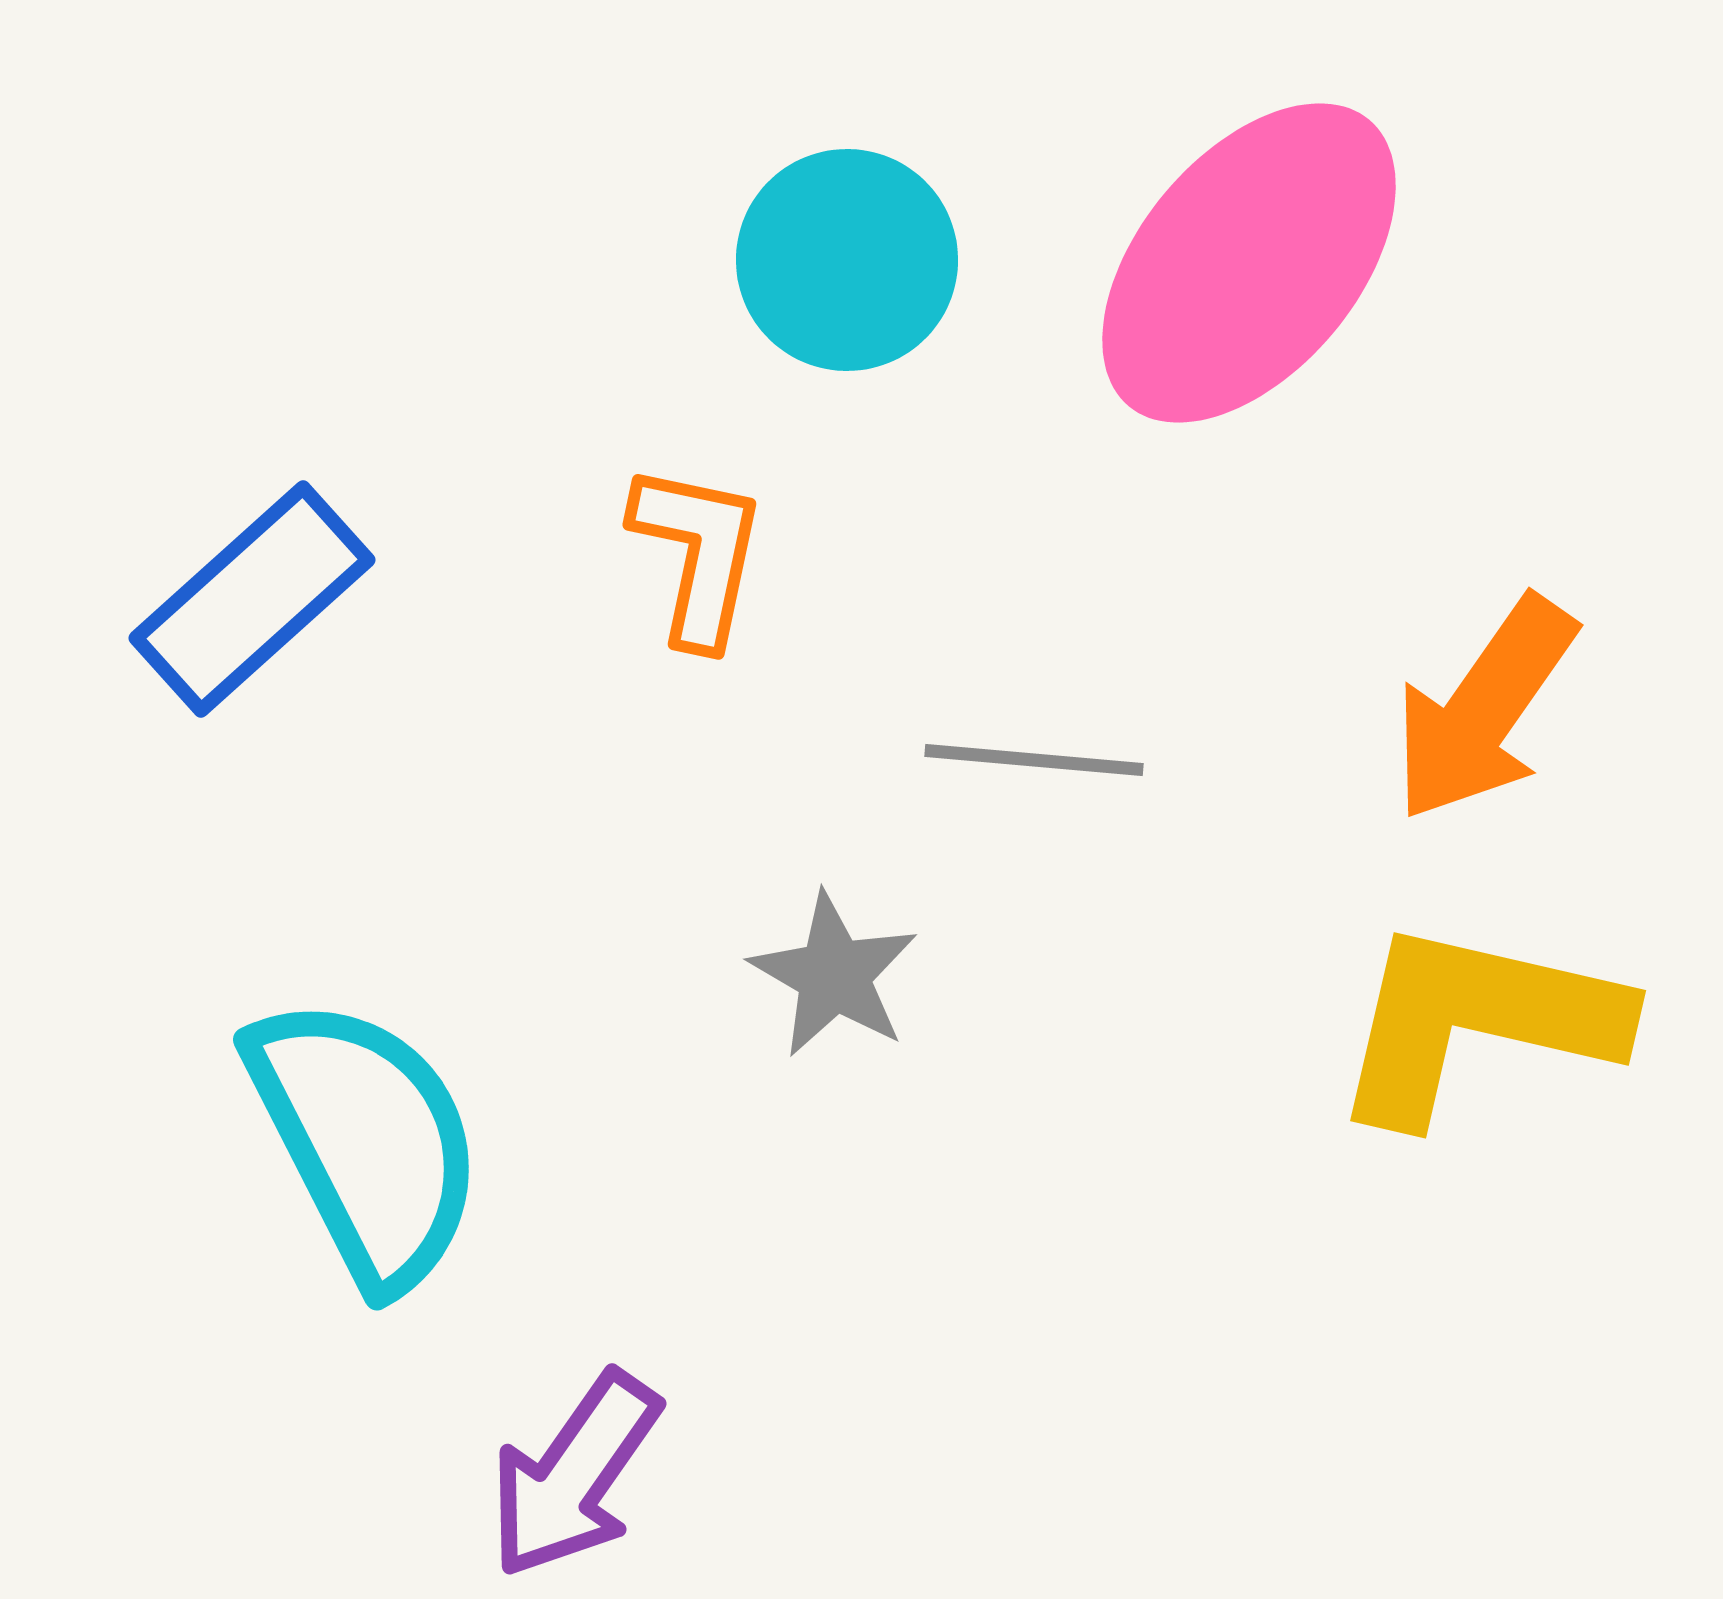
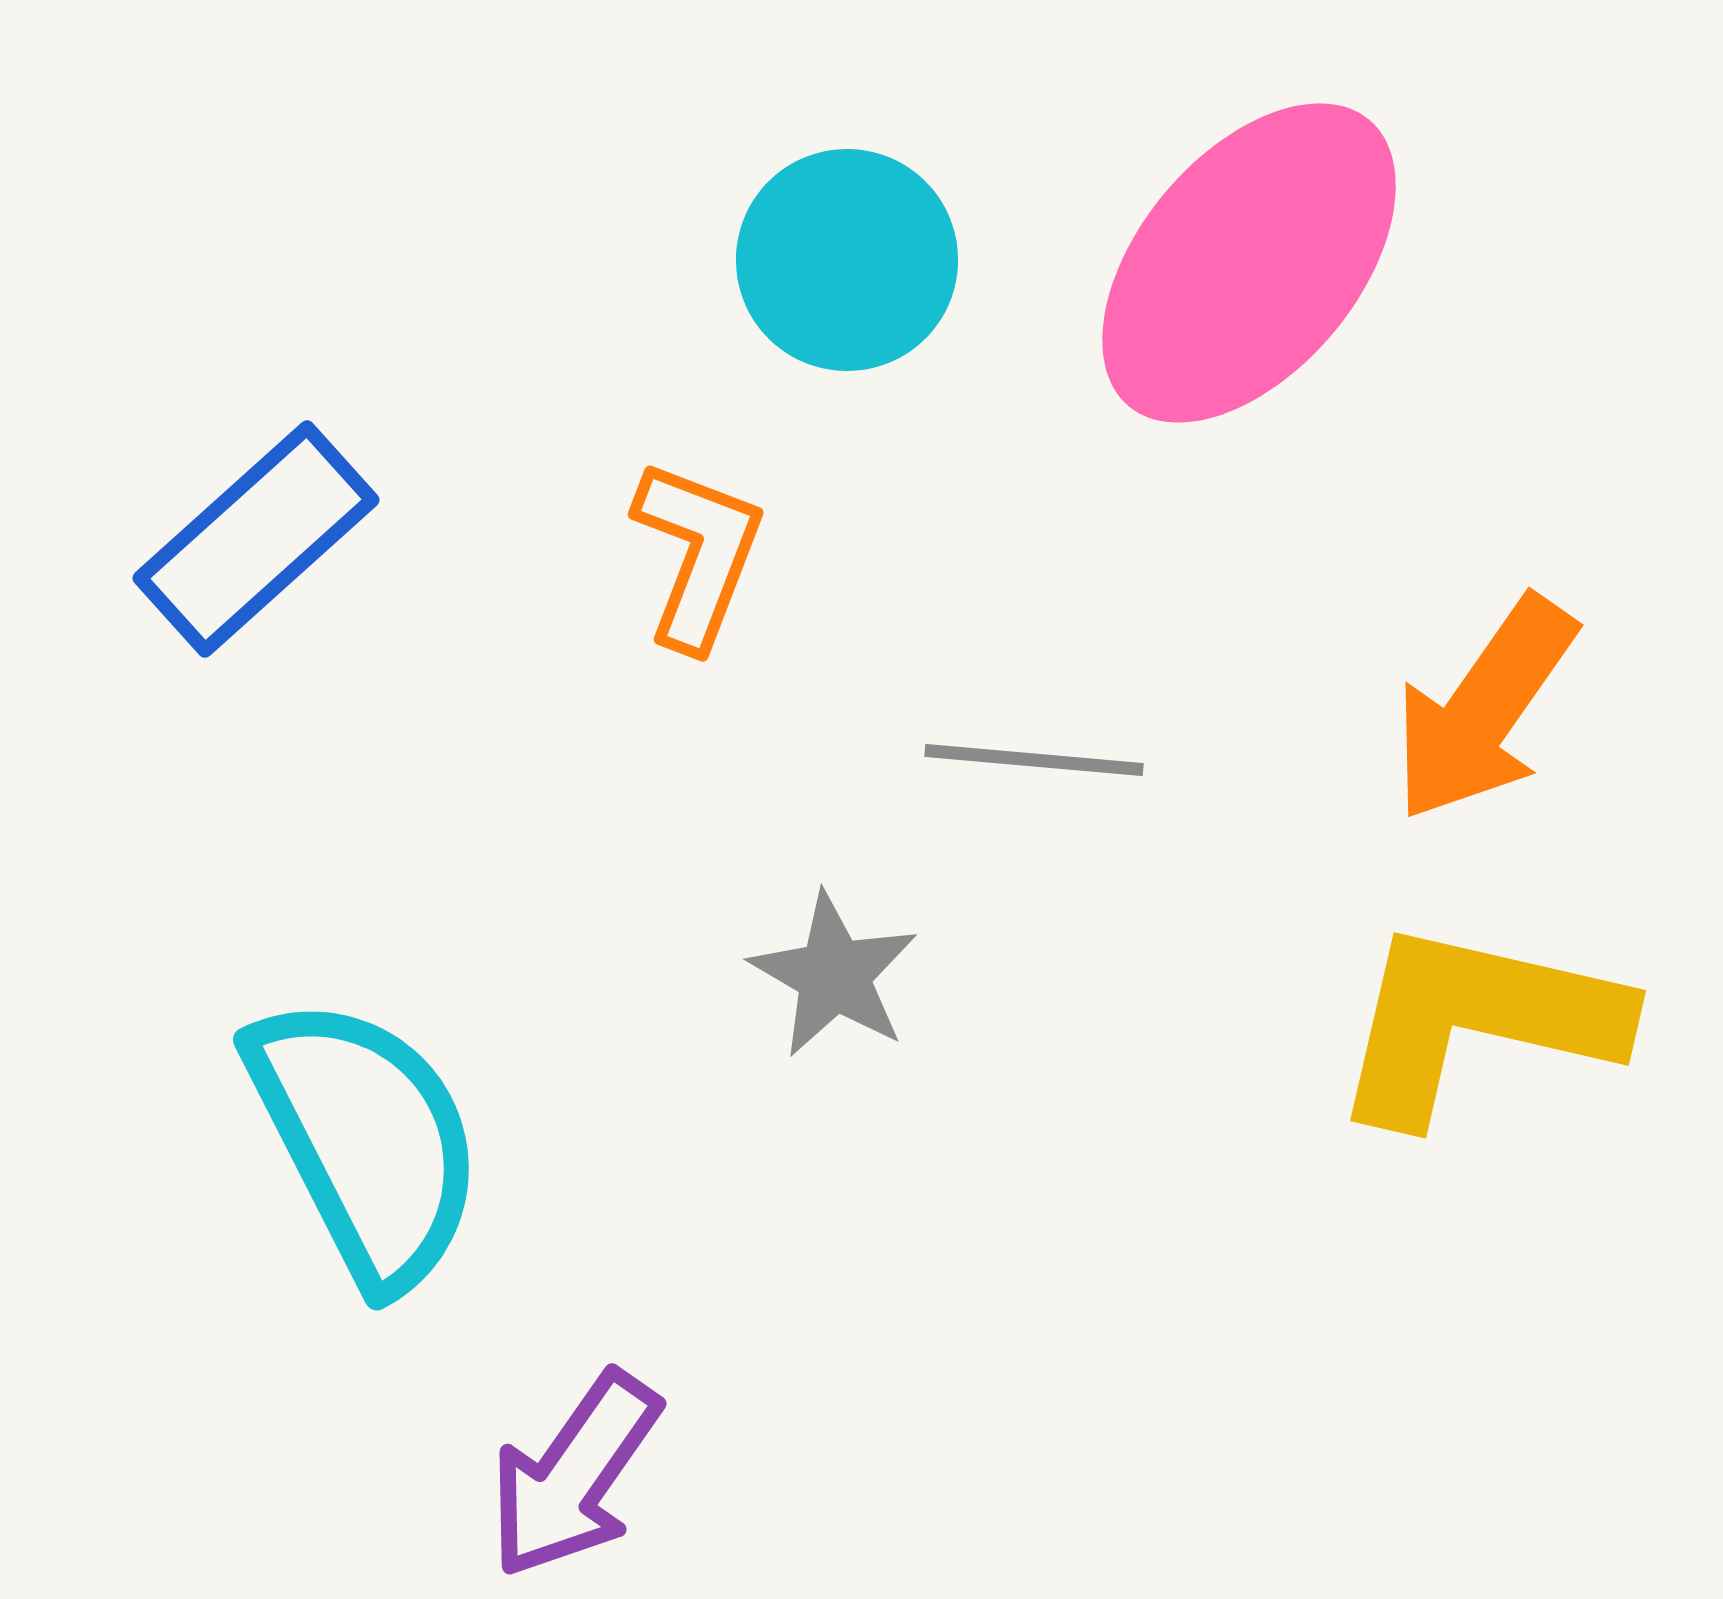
orange L-shape: rotated 9 degrees clockwise
blue rectangle: moved 4 px right, 60 px up
